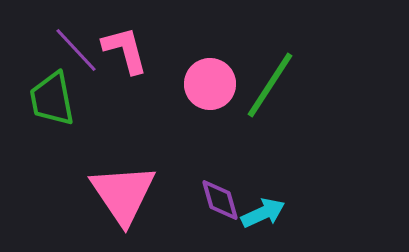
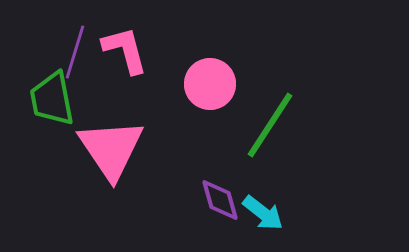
purple line: moved 1 px left, 2 px down; rotated 60 degrees clockwise
green line: moved 40 px down
pink triangle: moved 12 px left, 45 px up
cyan arrow: rotated 63 degrees clockwise
